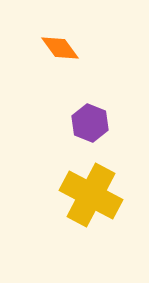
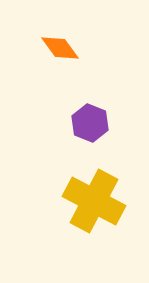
yellow cross: moved 3 px right, 6 px down
